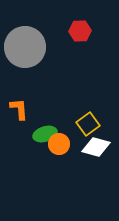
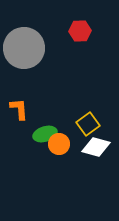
gray circle: moved 1 px left, 1 px down
